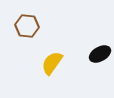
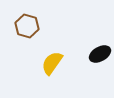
brown hexagon: rotated 10 degrees clockwise
